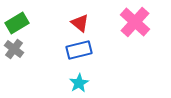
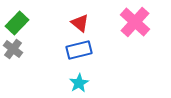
green rectangle: rotated 15 degrees counterclockwise
gray cross: moved 1 px left
